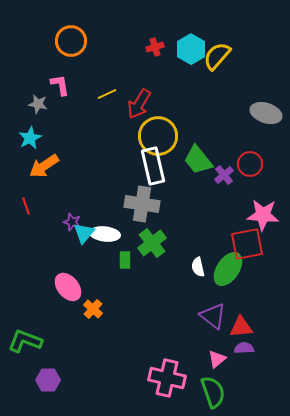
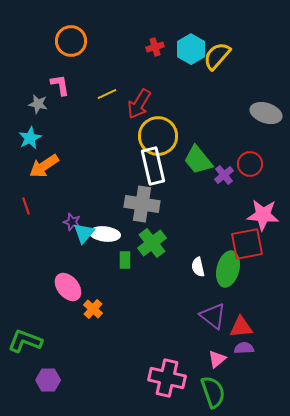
green ellipse: rotated 20 degrees counterclockwise
